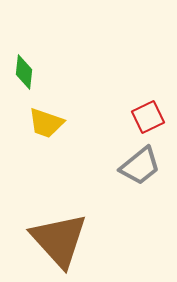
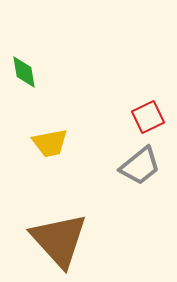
green diamond: rotated 16 degrees counterclockwise
yellow trapezoid: moved 4 px right, 20 px down; rotated 30 degrees counterclockwise
